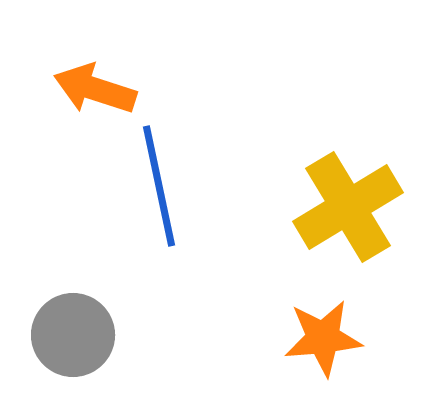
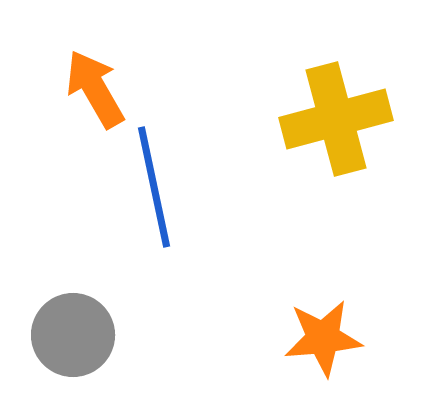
orange arrow: rotated 42 degrees clockwise
blue line: moved 5 px left, 1 px down
yellow cross: moved 12 px left, 88 px up; rotated 16 degrees clockwise
